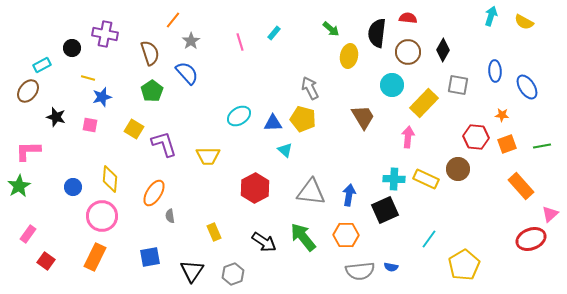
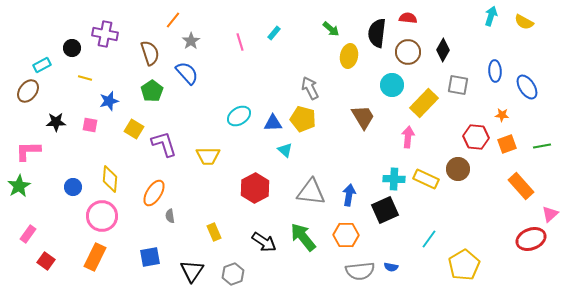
yellow line at (88, 78): moved 3 px left
blue star at (102, 97): moved 7 px right, 4 px down
black star at (56, 117): moved 5 px down; rotated 18 degrees counterclockwise
